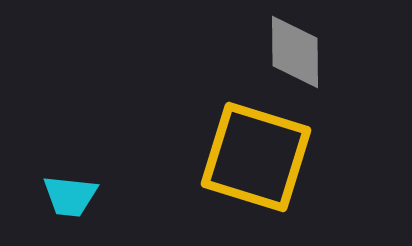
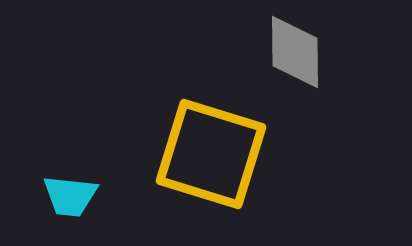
yellow square: moved 45 px left, 3 px up
